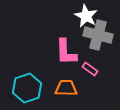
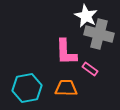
gray cross: moved 1 px right, 1 px up
cyan hexagon: rotated 8 degrees clockwise
